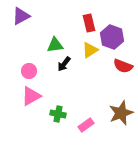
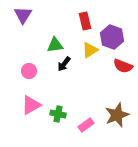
purple triangle: moved 2 px right, 1 px up; rotated 30 degrees counterclockwise
red rectangle: moved 4 px left, 2 px up
pink triangle: moved 9 px down
brown star: moved 4 px left, 2 px down
